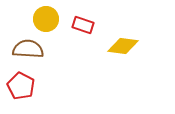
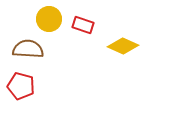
yellow circle: moved 3 px right
yellow diamond: rotated 16 degrees clockwise
red pentagon: rotated 12 degrees counterclockwise
